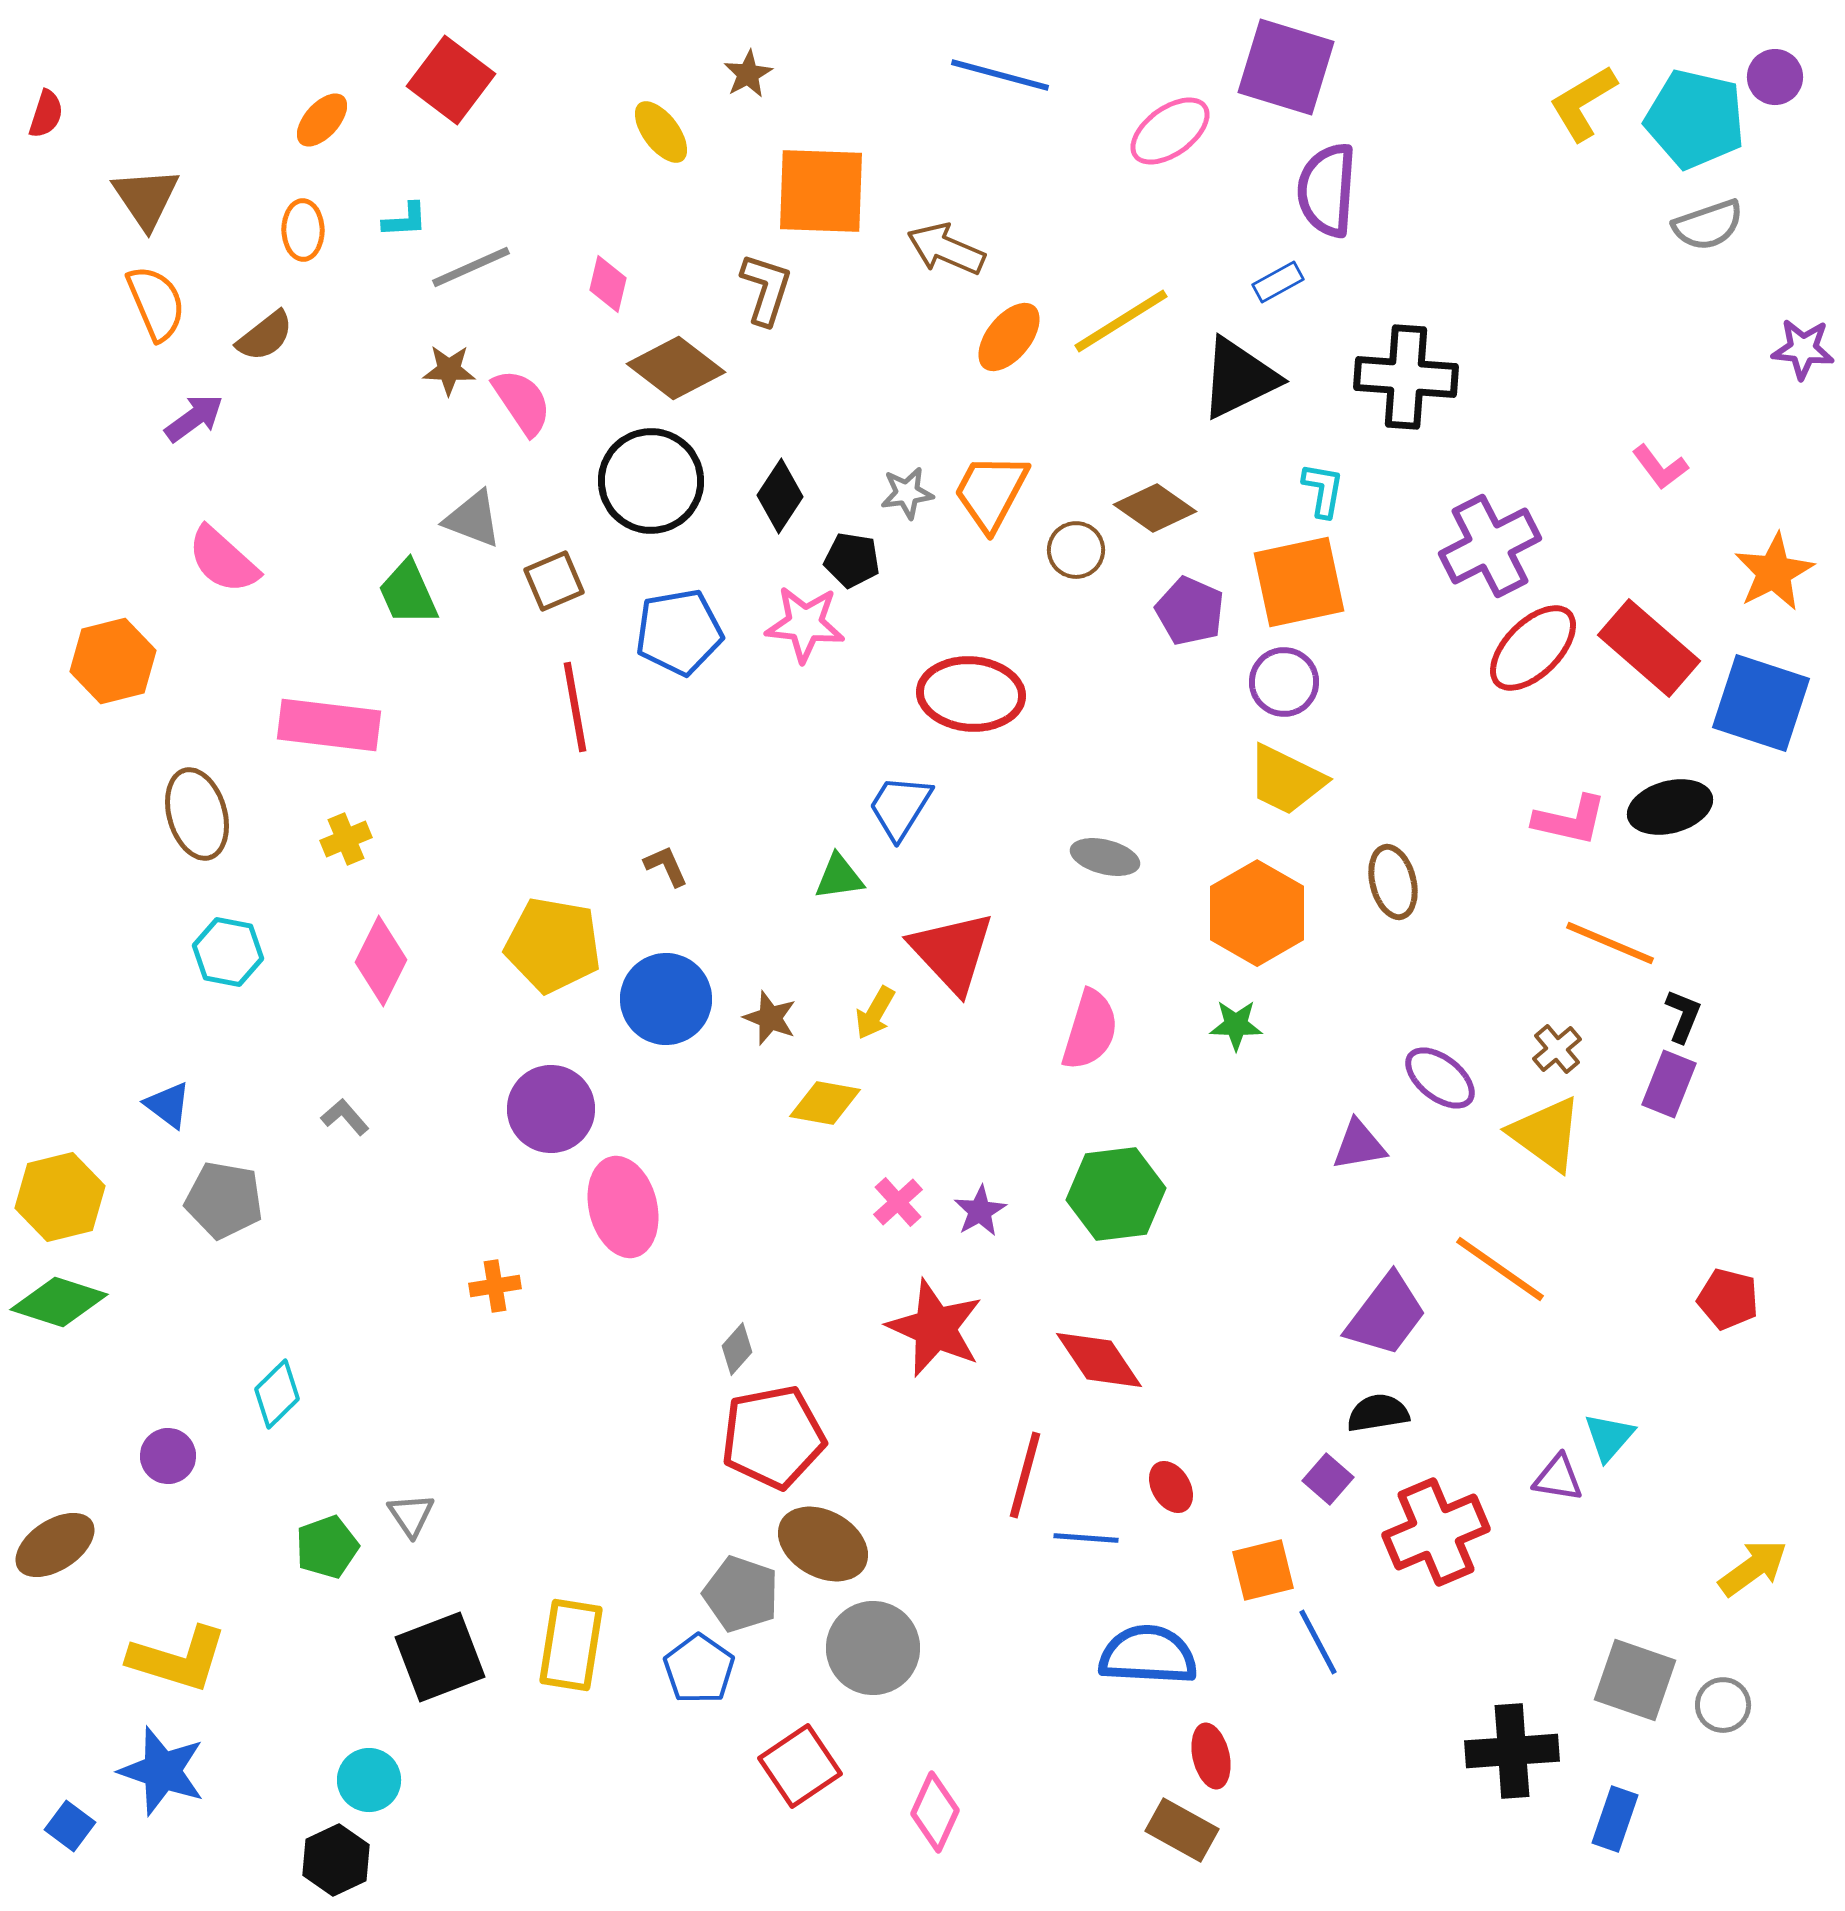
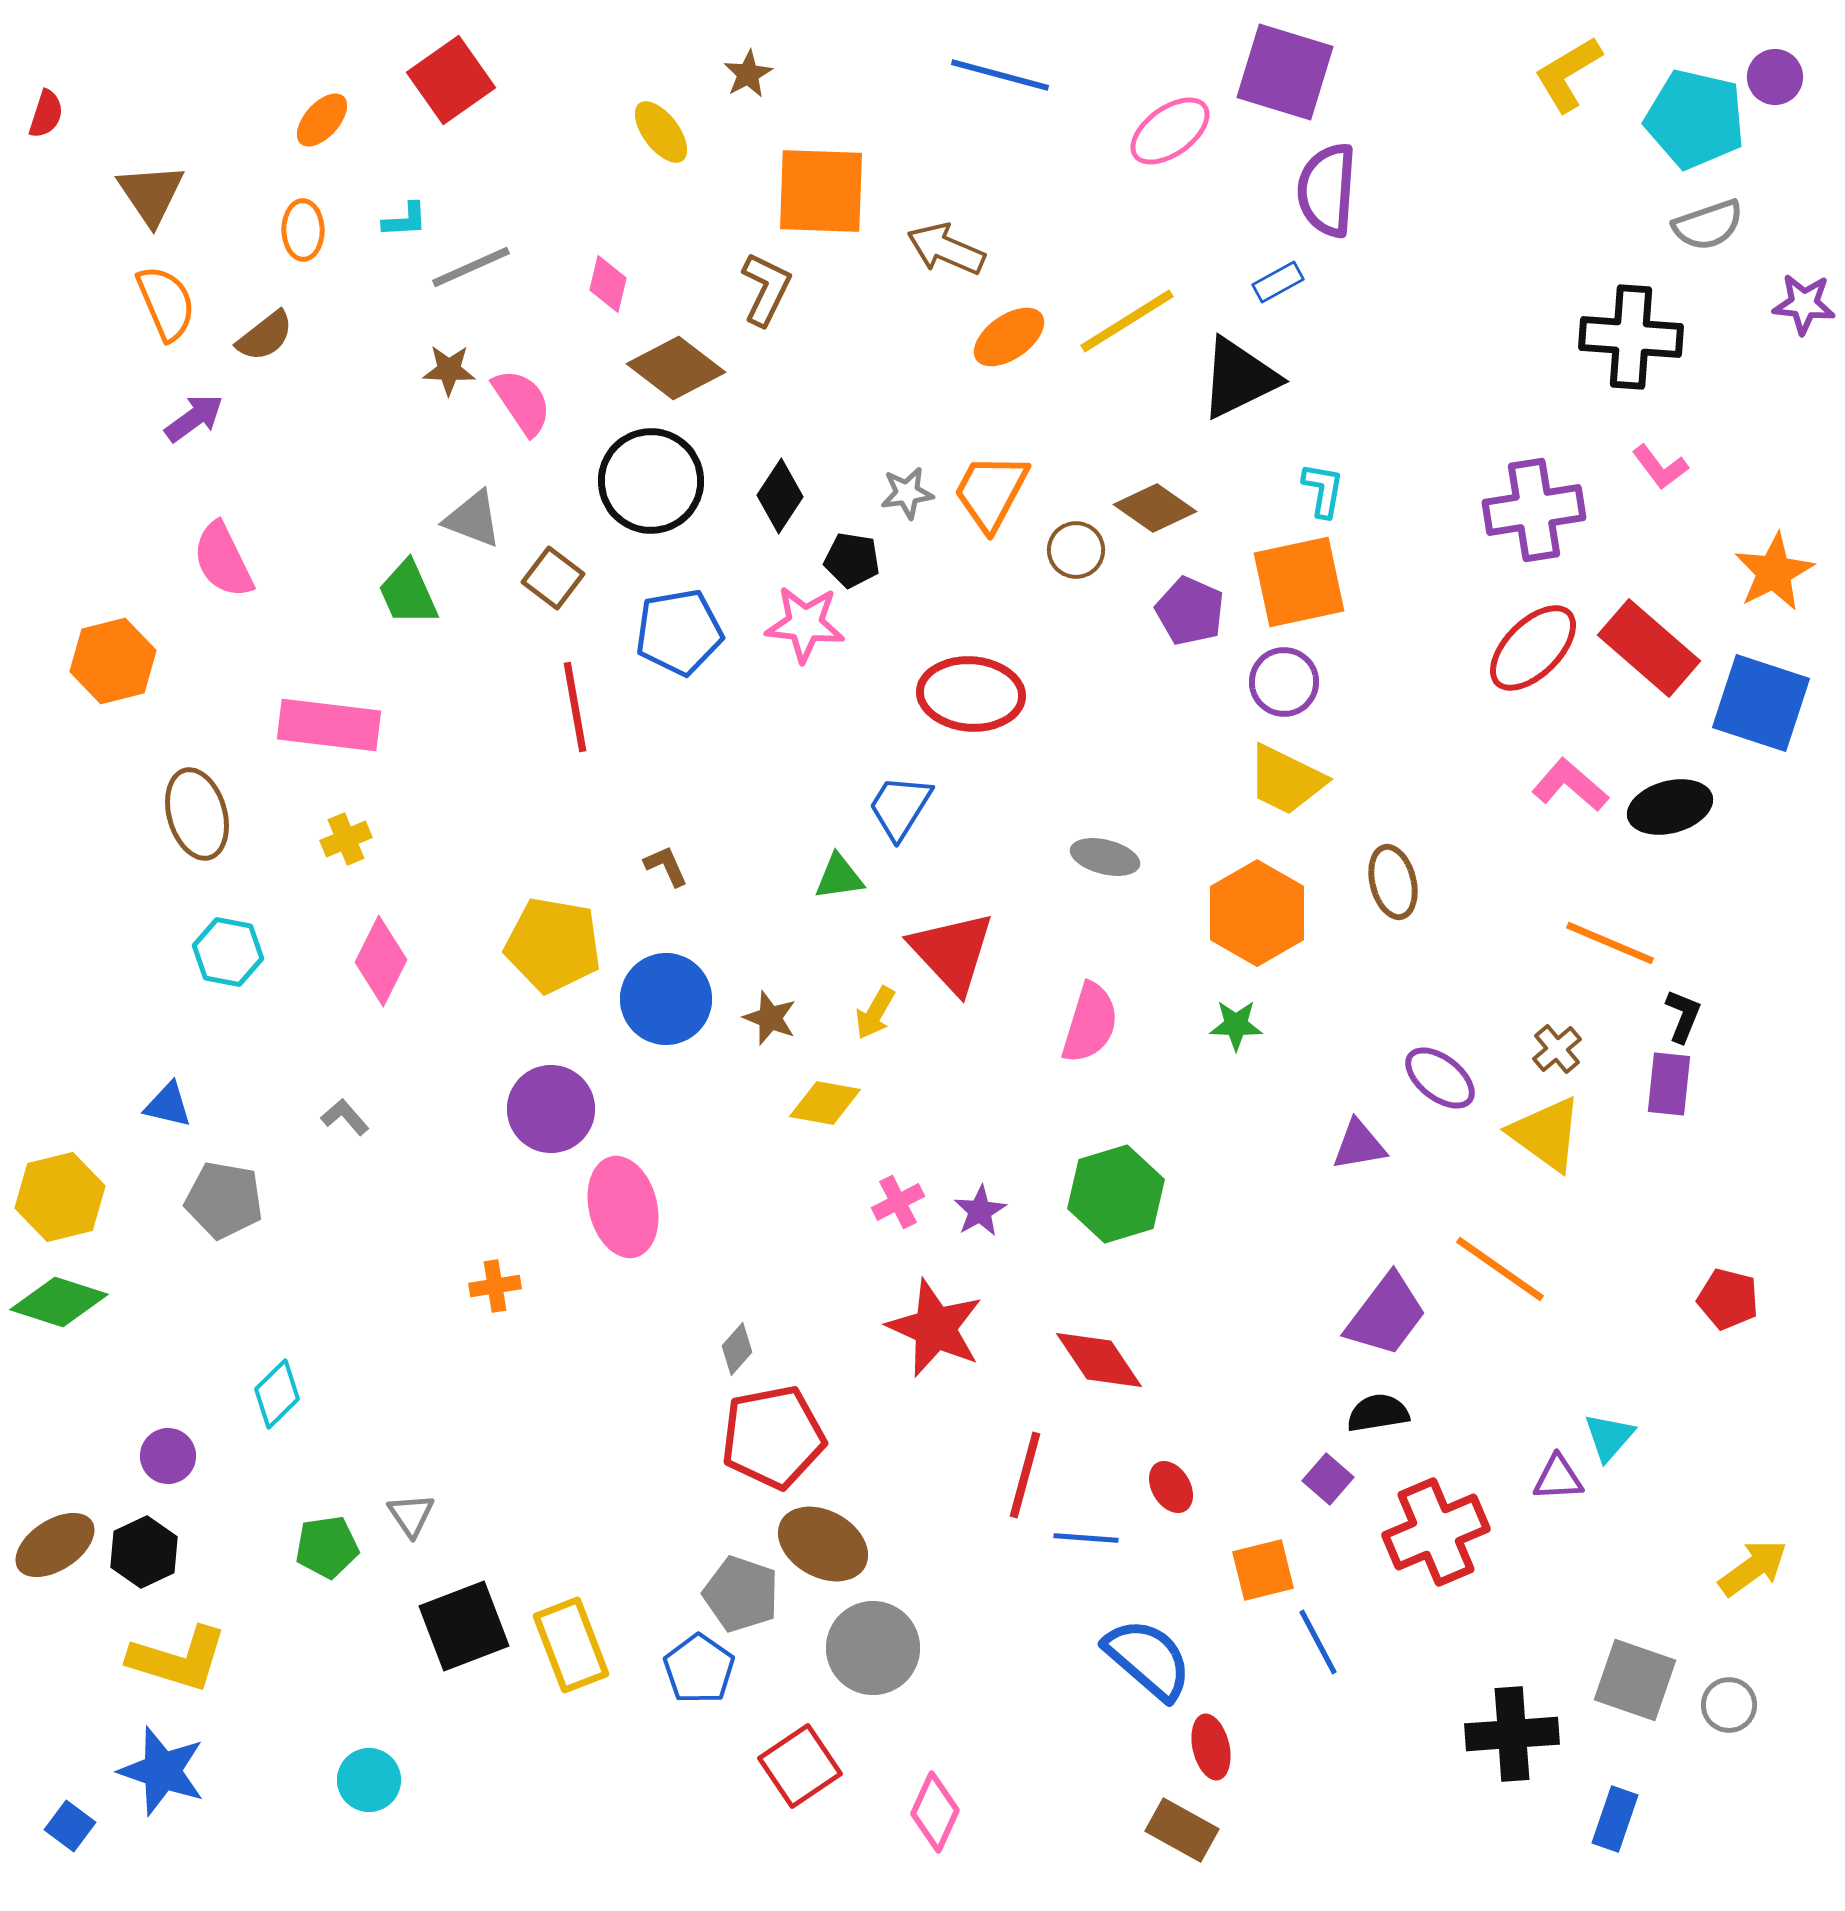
purple square at (1286, 67): moved 1 px left, 5 px down
red square at (451, 80): rotated 18 degrees clockwise
yellow L-shape at (1583, 103): moved 15 px left, 29 px up
brown triangle at (146, 198): moved 5 px right, 4 px up
brown L-shape at (766, 289): rotated 8 degrees clockwise
orange semicircle at (156, 303): moved 10 px right
yellow line at (1121, 321): moved 6 px right
orange ellipse at (1009, 337): rotated 16 degrees clockwise
purple star at (1803, 349): moved 1 px right, 45 px up
black cross at (1406, 377): moved 225 px right, 40 px up
purple cross at (1490, 546): moved 44 px right, 36 px up; rotated 18 degrees clockwise
pink semicircle at (223, 560): rotated 22 degrees clockwise
brown square at (554, 581): moved 1 px left, 3 px up; rotated 30 degrees counterclockwise
pink L-shape at (1570, 820): moved 35 px up; rotated 152 degrees counterclockwise
pink semicircle at (1090, 1030): moved 7 px up
purple rectangle at (1669, 1084): rotated 16 degrees counterclockwise
blue triangle at (168, 1105): rotated 24 degrees counterclockwise
green hexagon at (1116, 1194): rotated 10 degrees counterclockwise
pink cross at (898, 1202): rotated 15 degrees clockwise
purple triangle at (1558, 1478): rotated 12 degrees counterclockwise
green pentagon at (327, 1547): rotated 12 degrees clockwise
yellow rectangle at (571, 1645): rotated 30 degrees counterclockwise
blue semicircle at (1148, 1655): moved 4 px down; rotated 38 degrees clockwise
black square at (440, 1657): moved 24 px right, 31 px up
gray circle at (1723, 1705): moved 6 px right
black cross at (1512, 1751): moved 17 px up
red ellipse at (1211, 1756): moved 9 px up
black hexagon at (336, 1860): moved 192 px left, 308 px up
